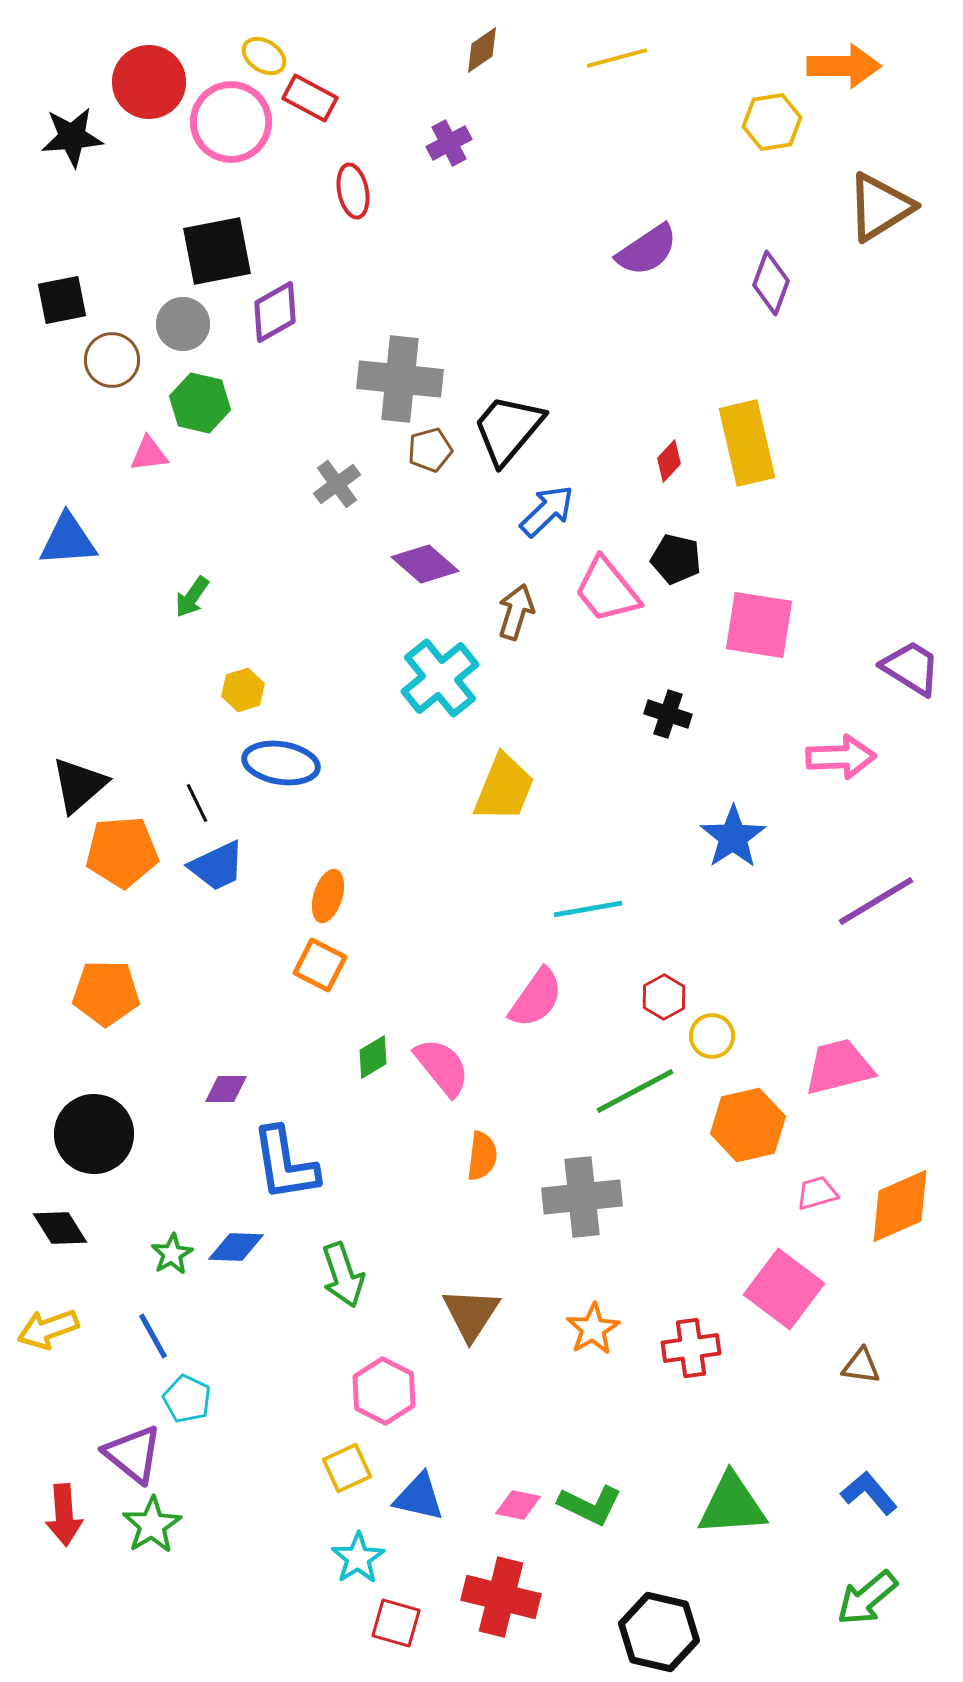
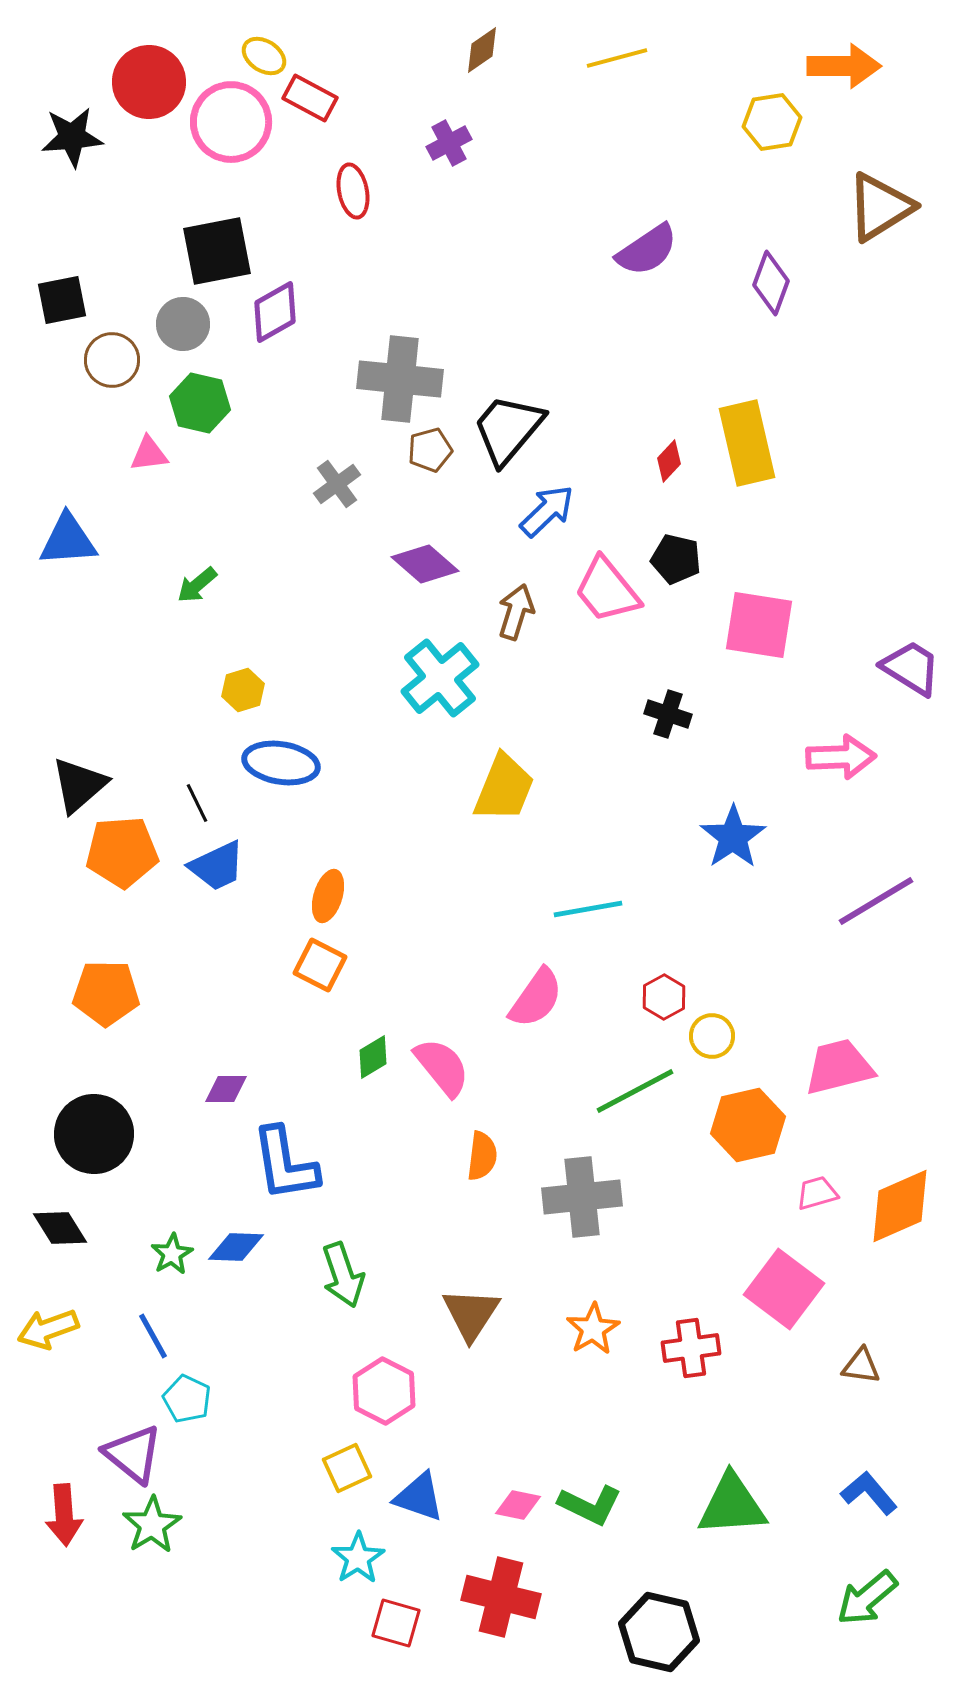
green arrow at (192, 597): moved 5 px right, 12 px up; rotated 15 degrees clockwise
blue triangle at (419, 1497): rotated 6 degrees clockwise
